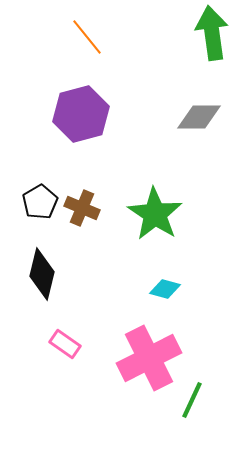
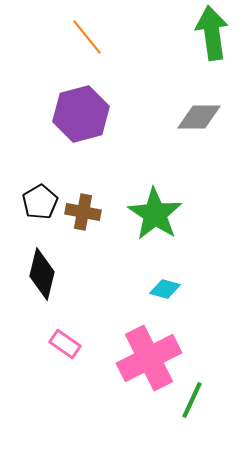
brown cross: moved 1 px right, 4 px down; rotated 12 degrees counterclockwise
